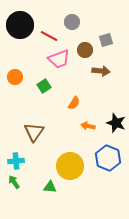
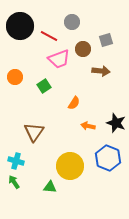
black circle: moved 1 px down
brown circle: moved 2 px left, 1 px up
cyan cross: rotated 21 degrees clockwise
